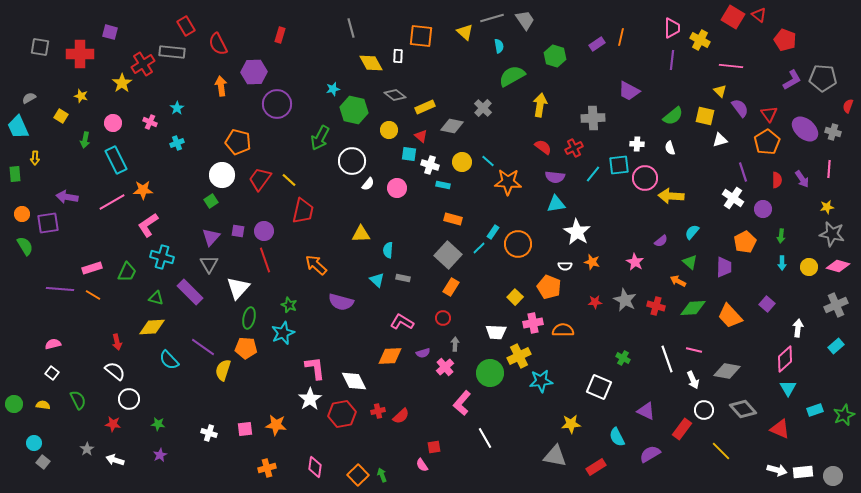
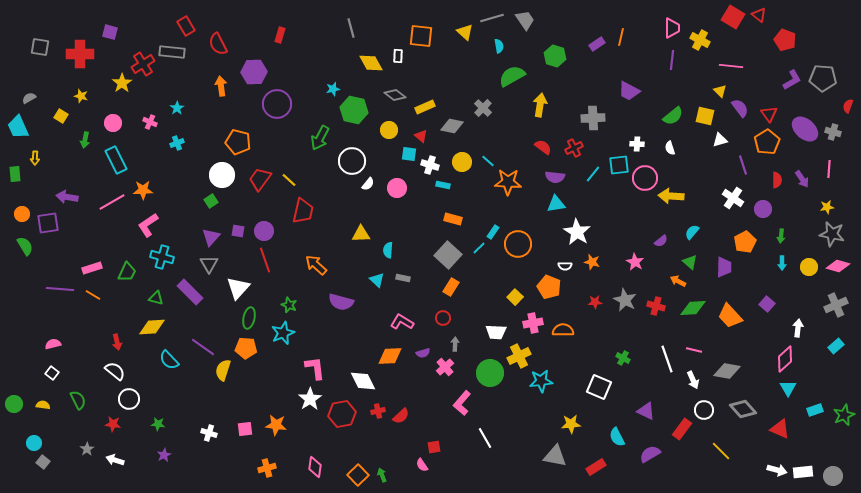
purple line at (743, 172): moved 7 px up
white diamond at (354, 381): moved 9 px right
purple star at (160, 455): moved 4 px right
